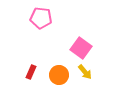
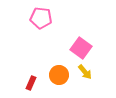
red rectangle: moved 11 px down
